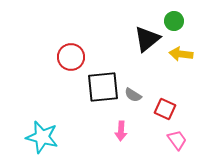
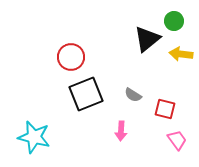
black square: moved 17 px left, 7 px down; rotated 16 degrees counterclockwise
red square: rotated 10 degrees counterclockwise
cyan star: moved 8 px left
